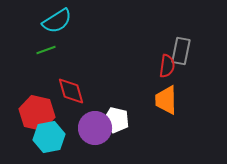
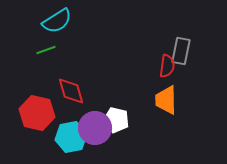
cyan hexagon: moved 22 px right
